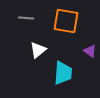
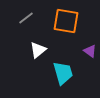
gray line: rotated 42 degrees counterclockwise
cyan trapezoid: rotated 20 degrees counterclockwise
